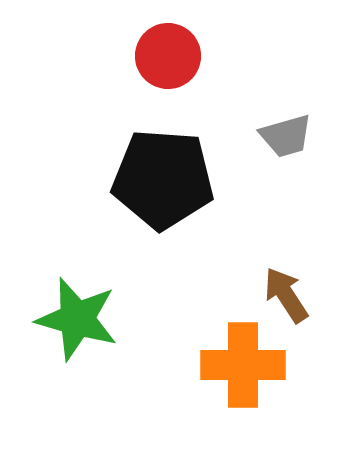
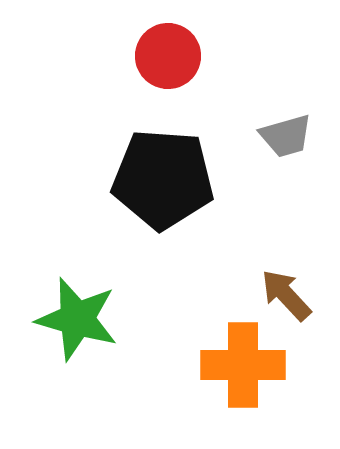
brown arrow: rotated 10 degrees counterclockwise
